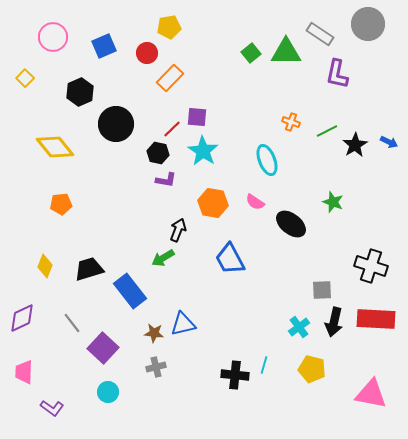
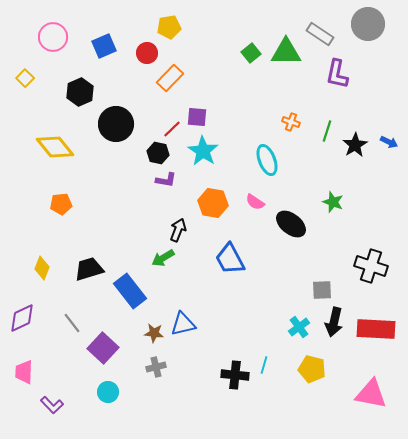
green line at (327, 131): rotated 45 degrees counterclockwise
yellow diamond at (45, 266): moved 3 px left, 2 px down
red rectangle at (376, 319): moved 10 px down
purple L-shape at (52, 408): moved 3 px up; rotated 10 degrees clockwise
